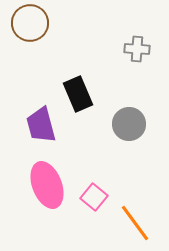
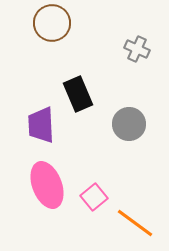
brown circle: moved 22 px right
gray cross: rotated 20 degrees clockwise
purple trapezoid: rotated 12 degrees clockwise
pink square: rotated 12 degrees clockwise
orange line: rotated 18 degrees counterclockwise
